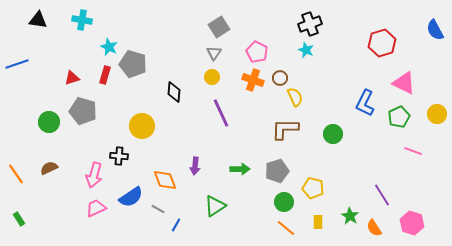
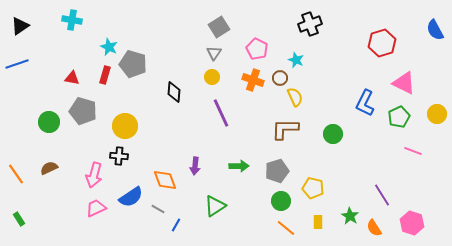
black triangle at (38, 20): moved 18 px left, 6 px down; rotated 42 degrees counterclockwise
cyan cross at (82, 20): moved 10 px left
cyan star at (306, 50): moved 10 px left, 10 px down
pink pentagon at (257, 52): moved 3 px up
red triangle at (72, 78): rotated 28 degrees clockwise
yellow circle at (142, 126): moved 17 px left
green arrow at (240, 169): moved 1 px left, 3 px up
green circle at (284, 202): moved 3 px left, 1 px up
